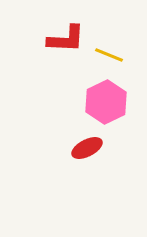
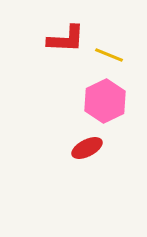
pink hexagon: moved 1 px left, 1 px up
